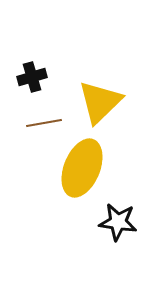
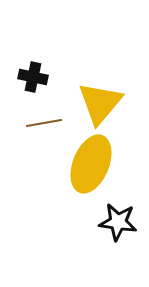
black cross: moved 1 px right; rotated 28 degrees clockwise
yellow triangle: moved 1 px down; rotated 6 degrees counterclockwise
yellow ellipse: moved 9 px right, 4 px up
